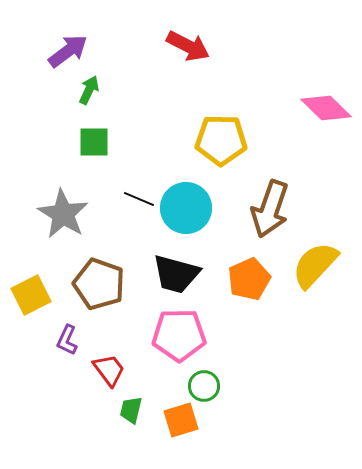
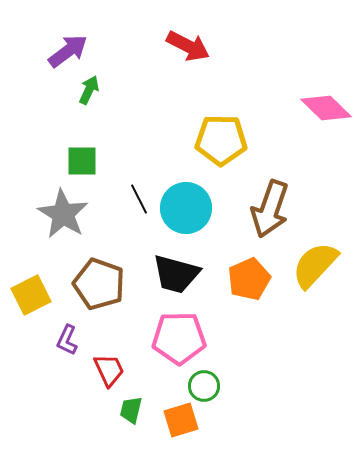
green square: moved 12 px left, 19 px down
black line: rotated 40 degrees clockwise
pink pentagon: moved 3 px down
red trapezoid: rotated 12 degrees clockwise
